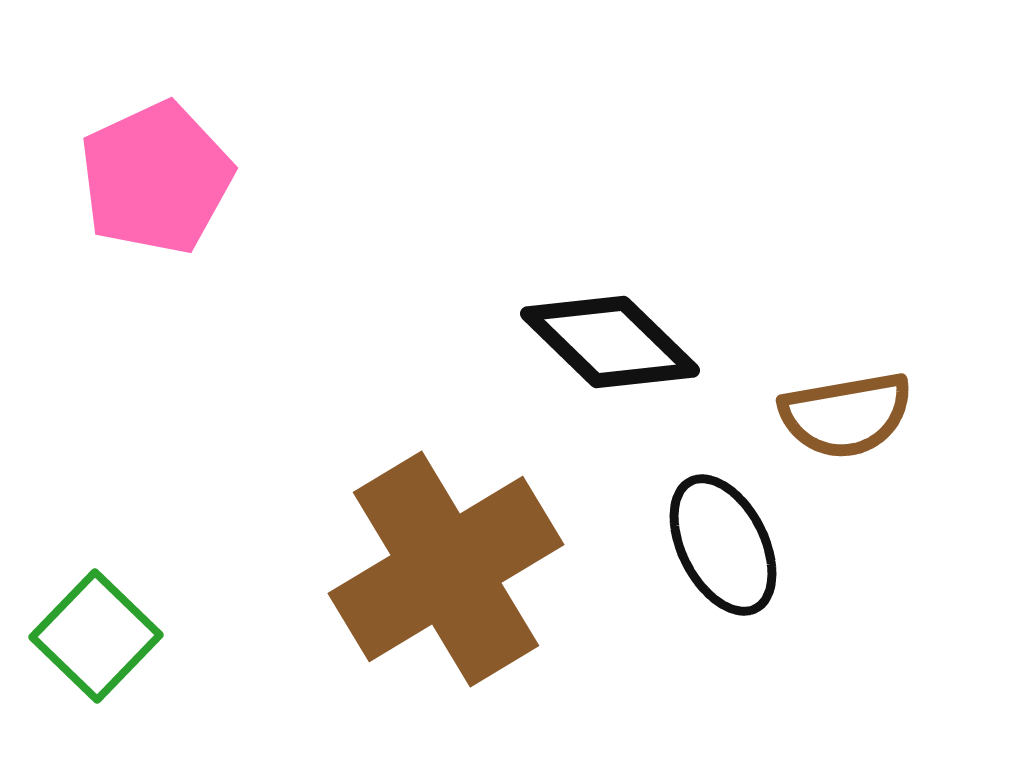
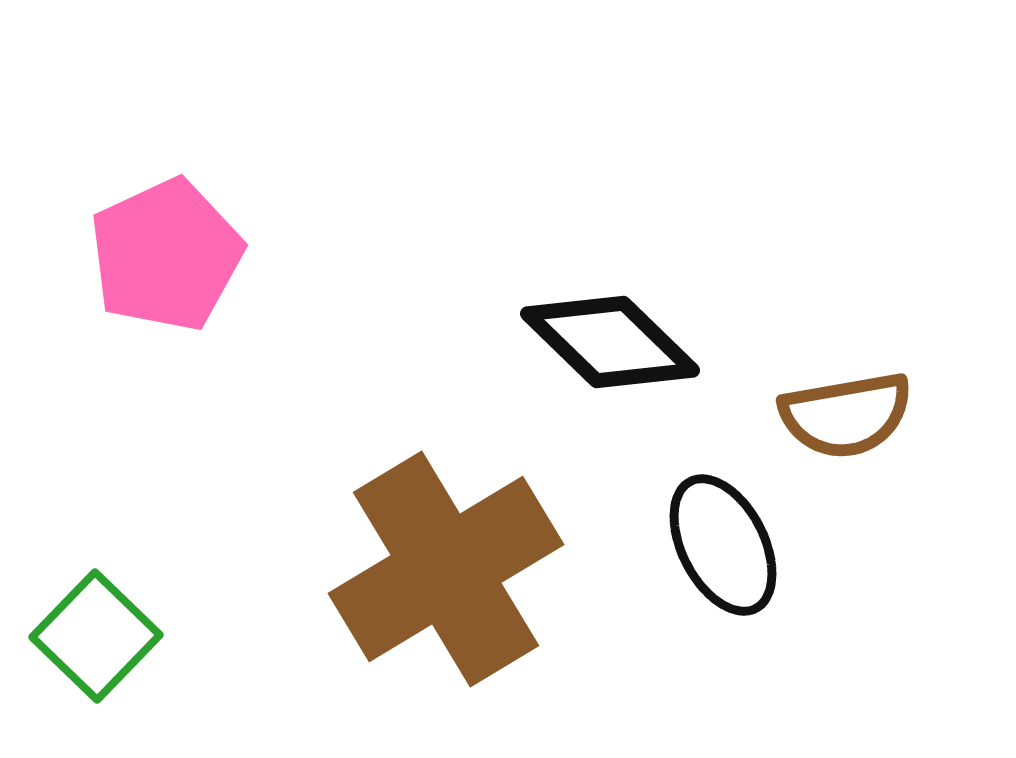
pink pentagon: moved 10 px right, 77 px down
